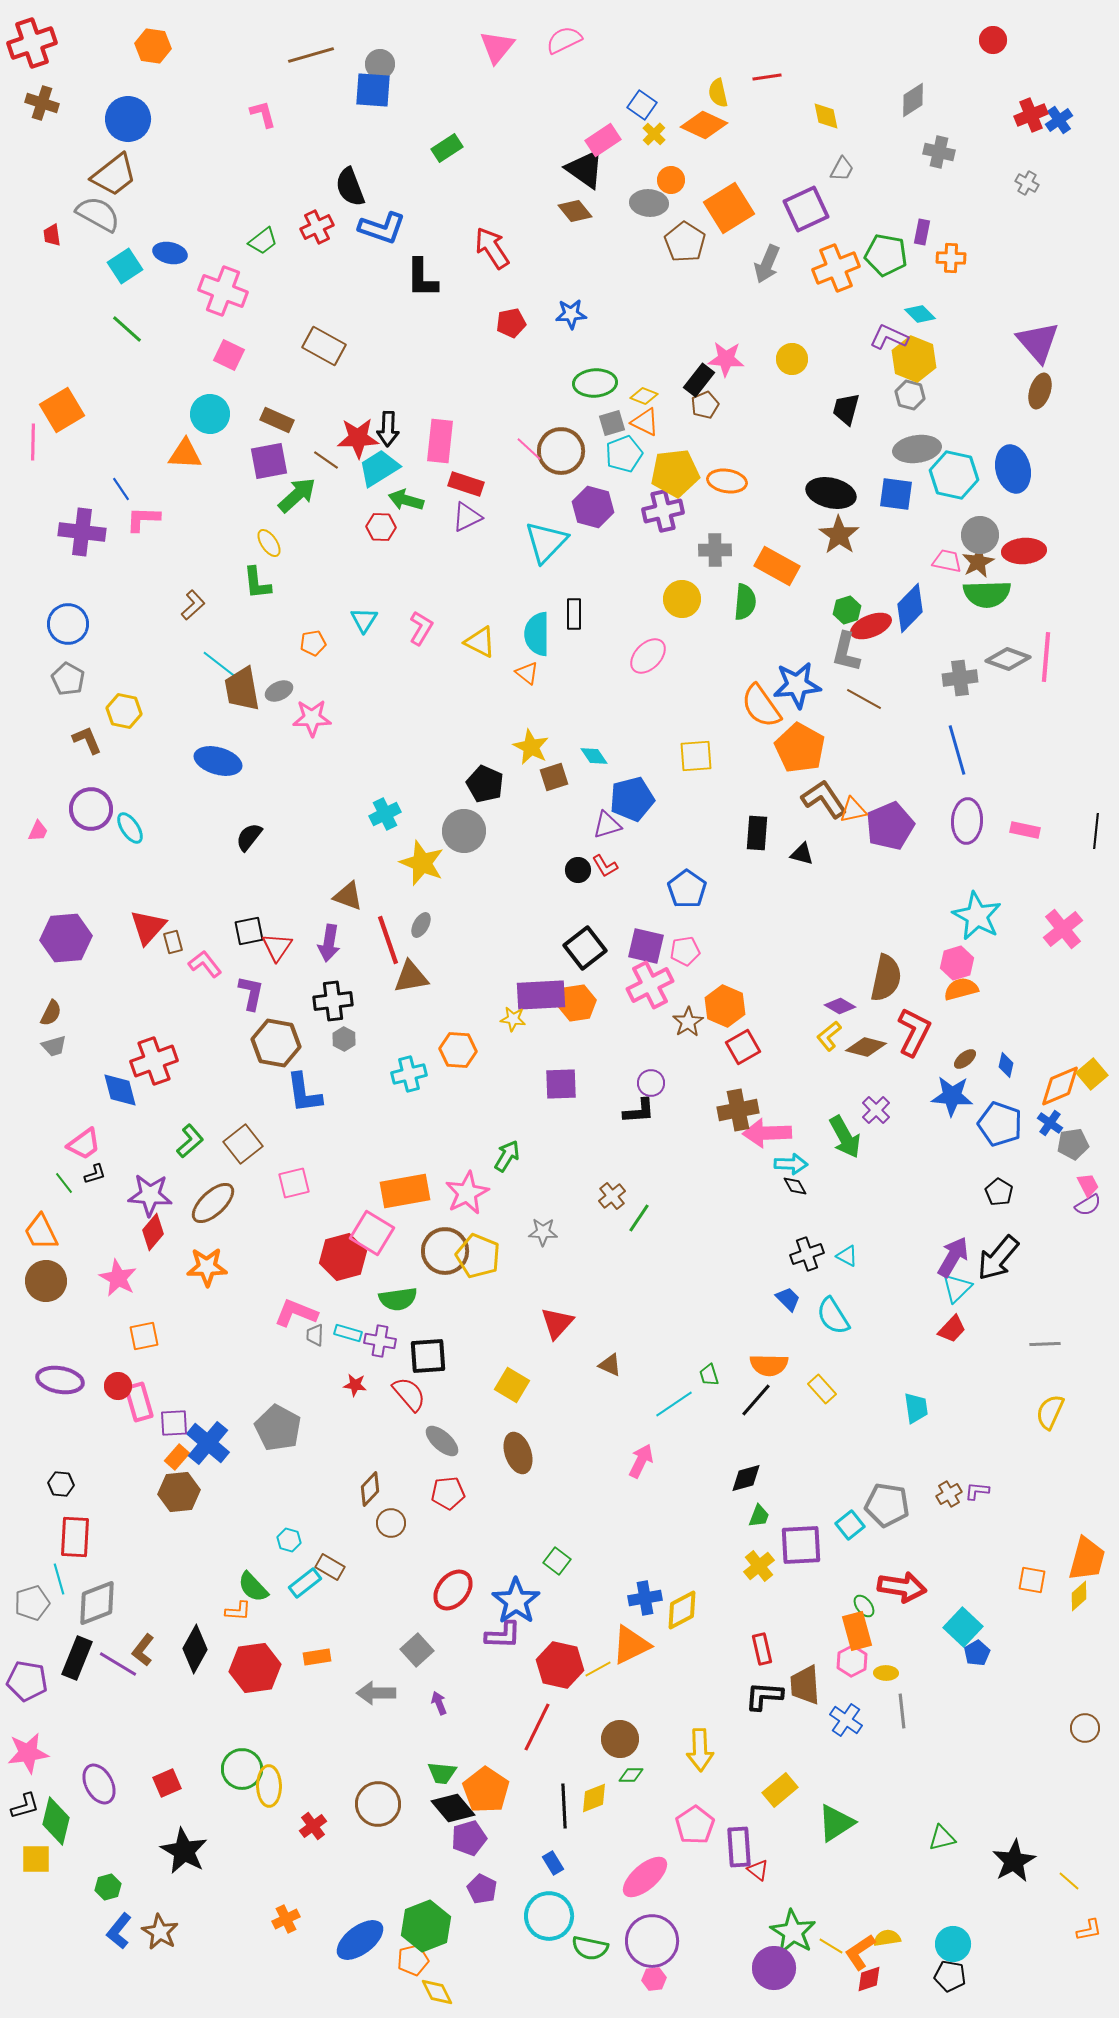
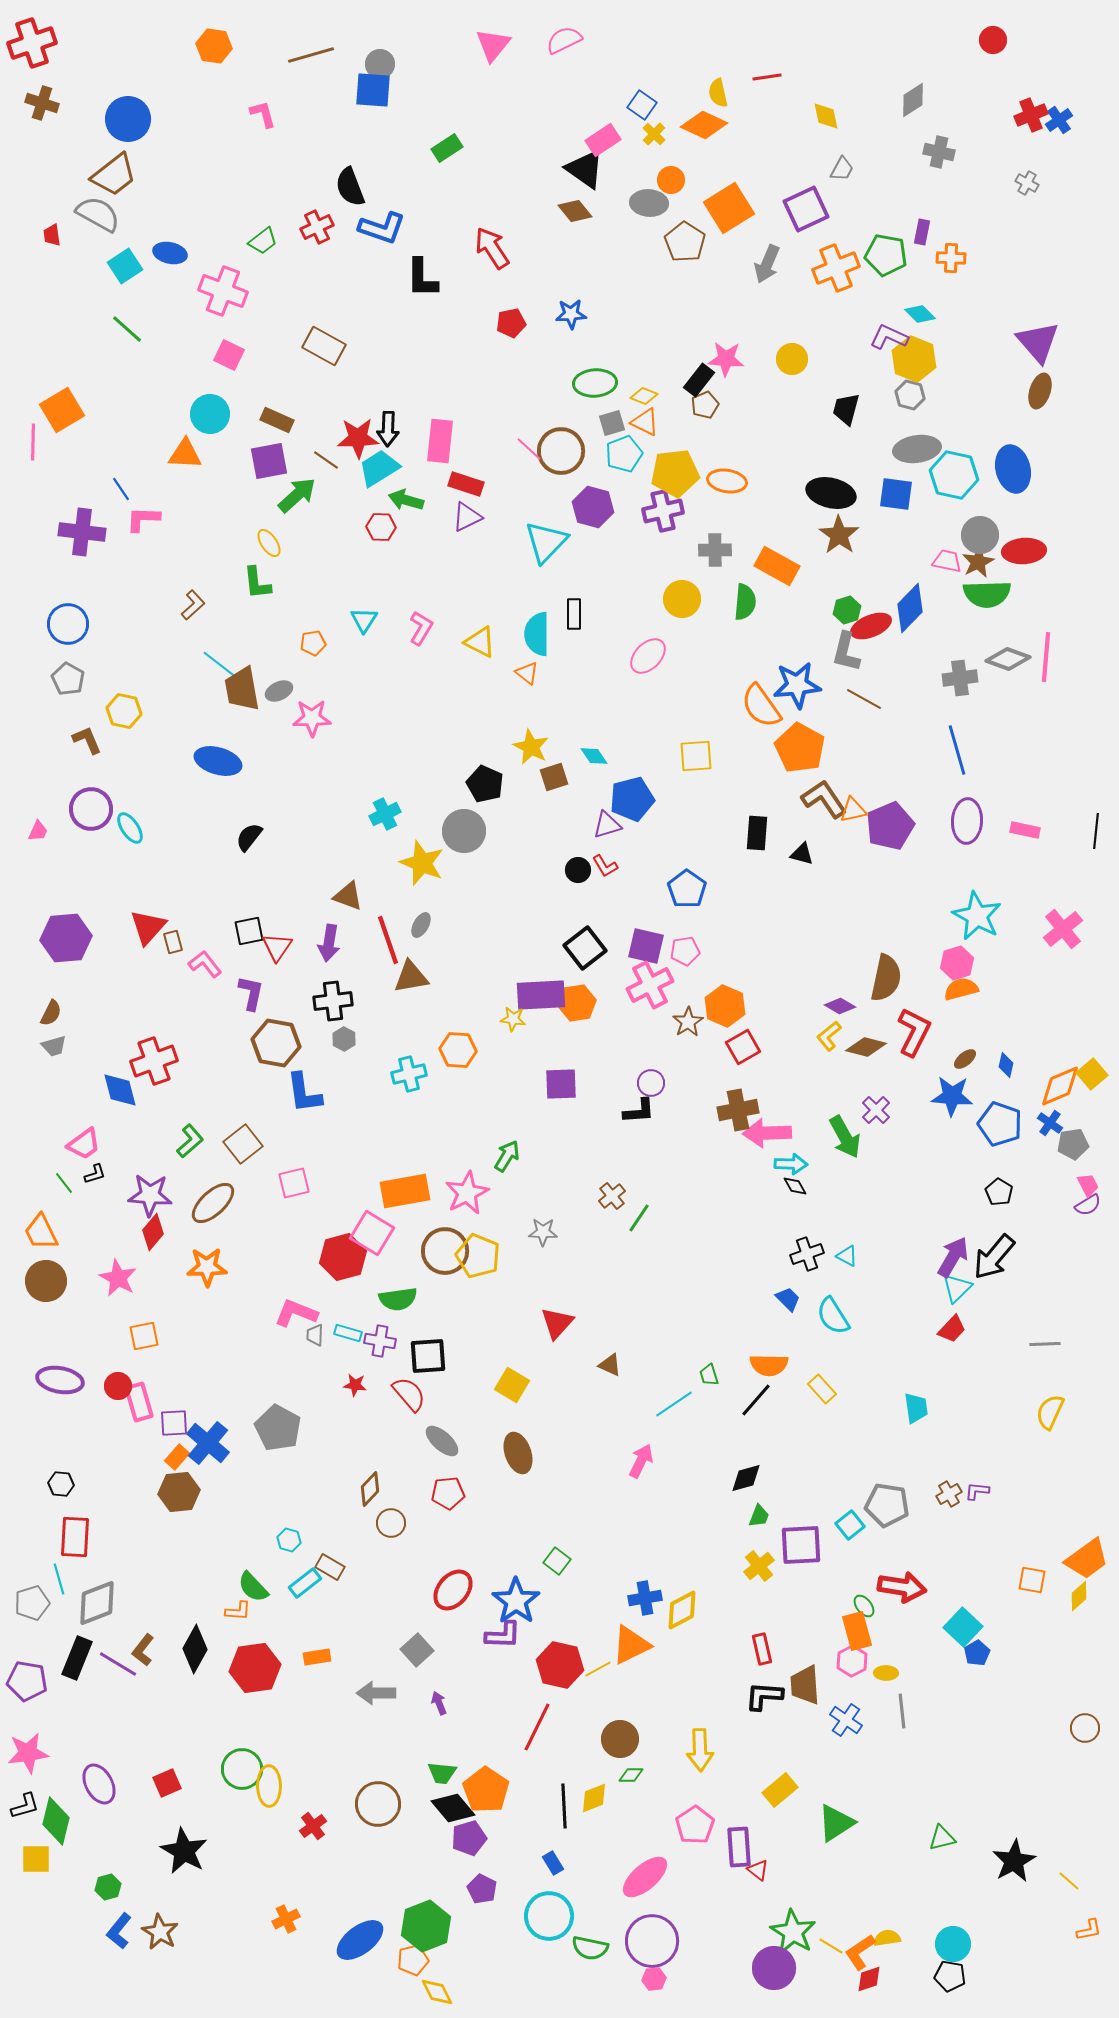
orange hexagon at (153, 46): moved 61 px right
pink triangle at (497, 47): moved 4 px left, 2 px up
black arrow at (998, 1258): moved 4 px left, 1 px up
orange trapezoid at (1087, 1559): rotated 39 degrees clockwise
